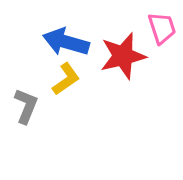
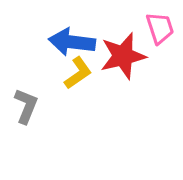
pink trapezoid: moved 2 px left
blue arrow: moved 6 px right; rotated 9 degrees counterclockwise
yellow L-shape: moved 12 px right, 6 px up
